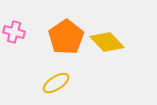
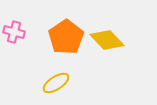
yellow diamond: moved 2 px up
